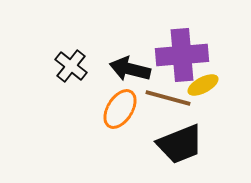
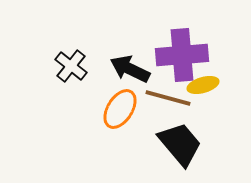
black arrow: rotated 12 degrees clockwise
yellow ellipse: rotated 12 degrees clockwise
black trapezoid: rotated 108 degrees counterclockwise
